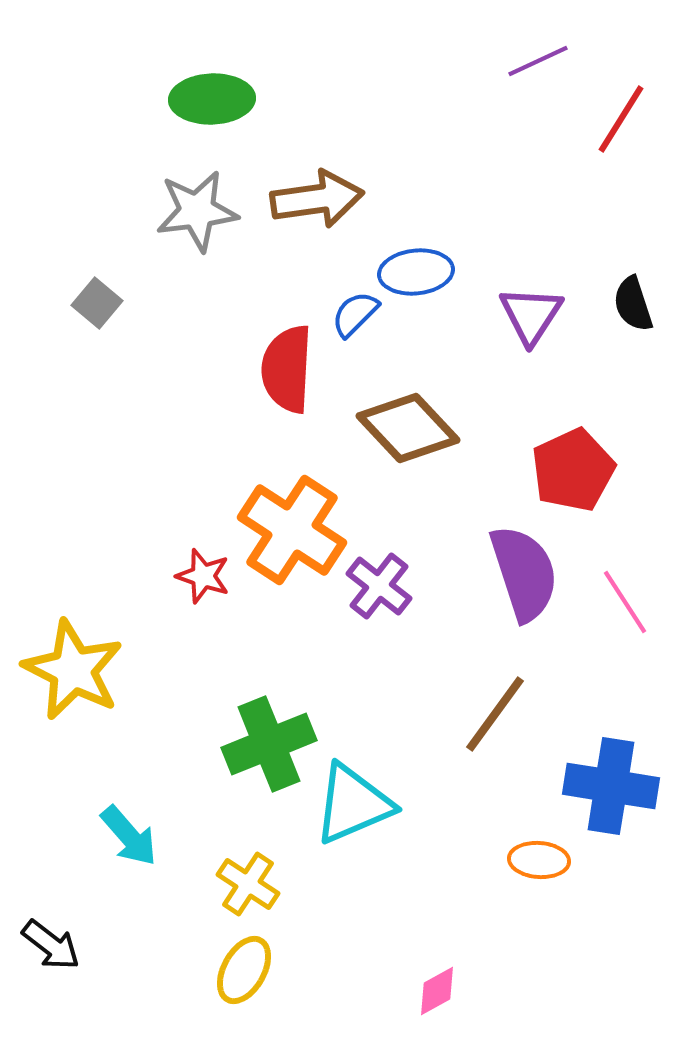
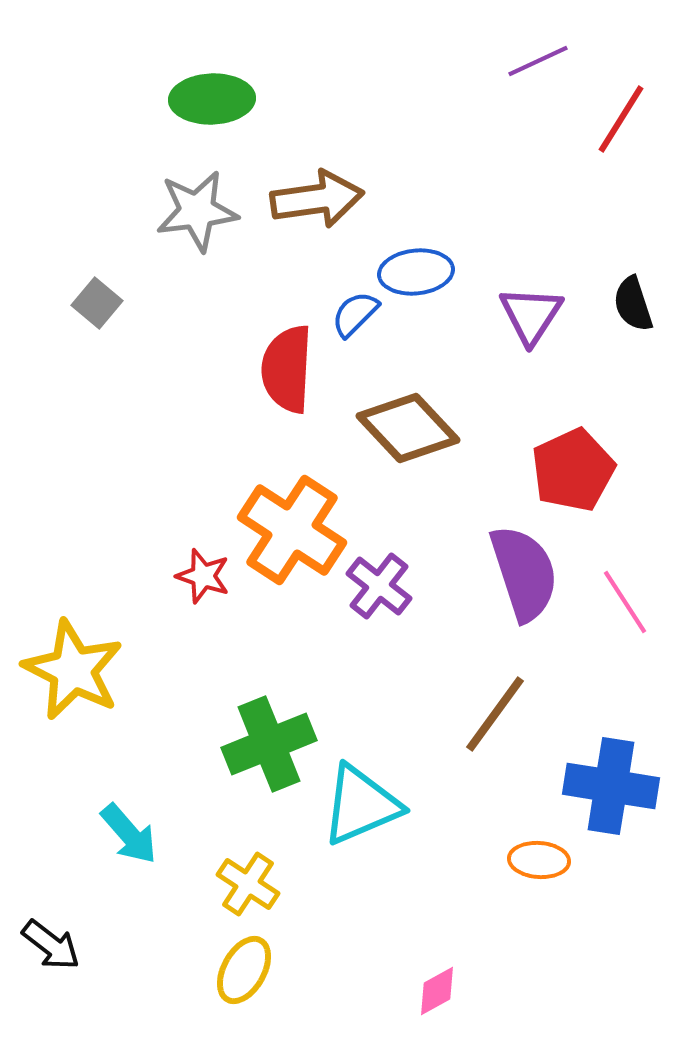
cyan triangle: moved 8 px right, 1 px down
cyan arrow: moved 2 px up
